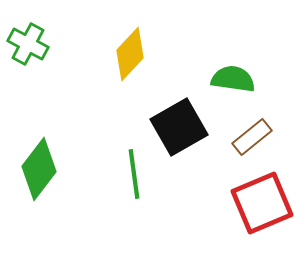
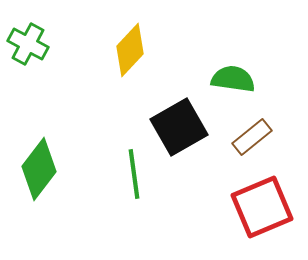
yellow diamond: moved 4 px up
red square: moved 4 px down
